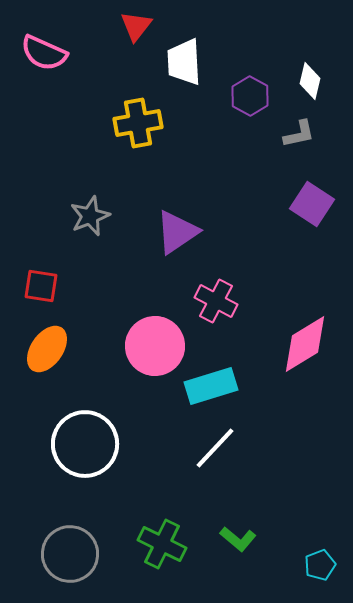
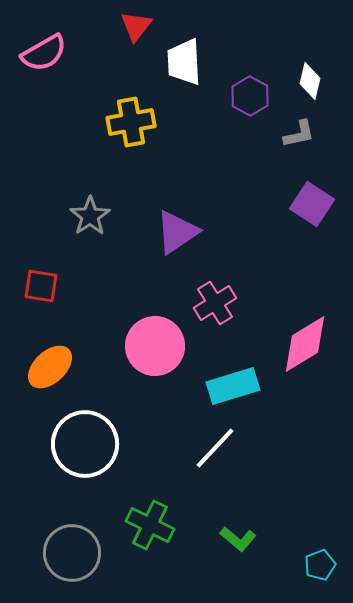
pink semicircle: rotated 54 degrees counterclockwise
yellow cross: moved 7 px left, 1 px up
gray star: rotated 12 degrees counterclockwise
pink cross: moved 1 px left, 2 px down; rotated 30 degrees clockwise
orange ellipse: moved 3 px right, 18 px down; rotated 12 degrees clockwise
cyan rectangle: moved 22 px right
green cross: moved 12 px left, 19 px up
gray circle: moved 2 px right, 1 px up
